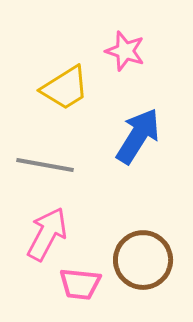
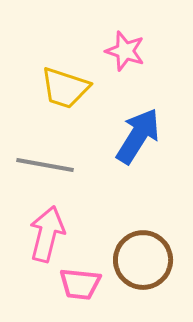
yellow trapezoid: rotated 50 degrees clockwise
pink arrow: rotated 14 degrees counterclockwise
